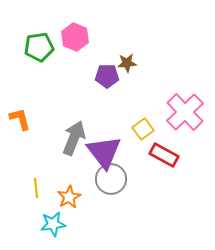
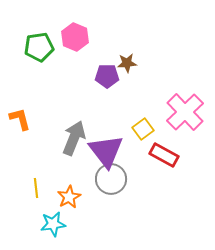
purple triangle: moved 2 px right, 1 px up
